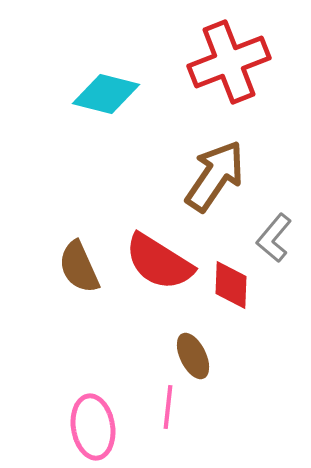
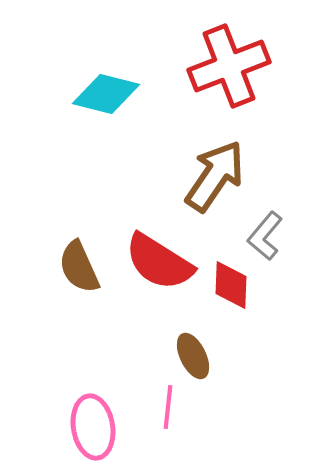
red cross: moved 4 px down
gray L-shape: moved 9 px left, 2 px up
